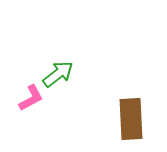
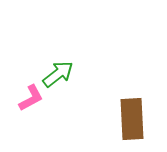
brown rectangle: moved 1 px right
